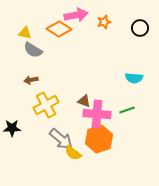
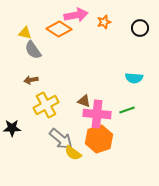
gray semicircle: rotated 24 degrees clockwise
